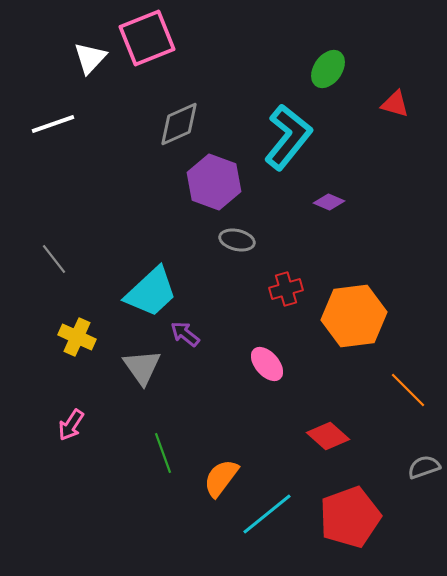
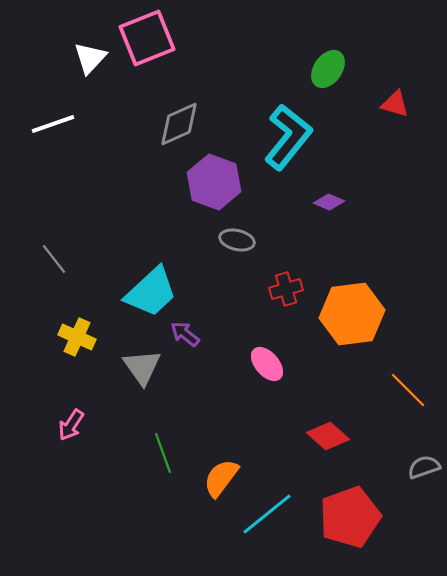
orange hexagon: moved 2 px left, 2 px up
